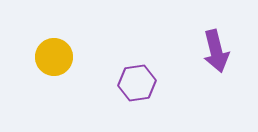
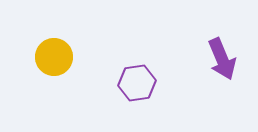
purple arrow: moved 6 px right, 8 px down; rotated 9 degrees counterclockwise
